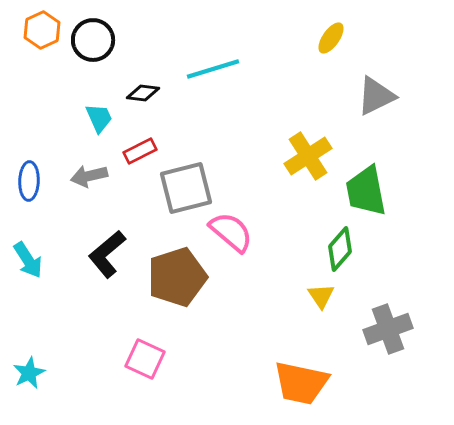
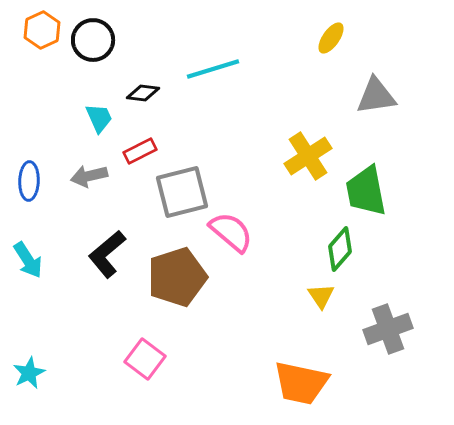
gray triangle: rotated 18 degrees clockwise
gray square: moved 4 px left, 4 px down
pink square: rotated 12 degrees clockwise
